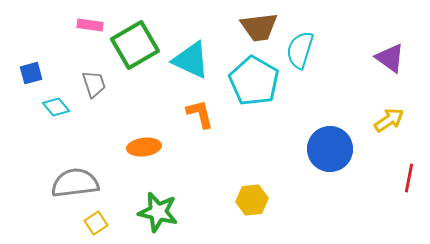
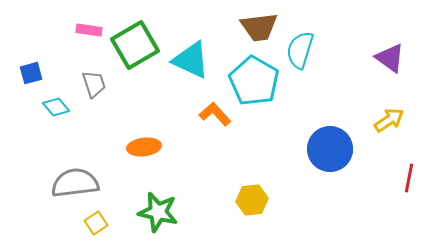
pink rectangle: moved 1 px left, 5 px down
orange L-shape: moved 15 px right; rotated 28 degrees counterclockwise
